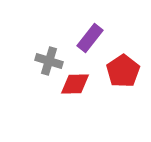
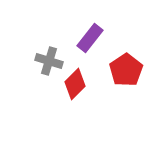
red pentagon: moved 3 px right, 1 px up
red diamond: rotated 44 degrees counterclockwise
